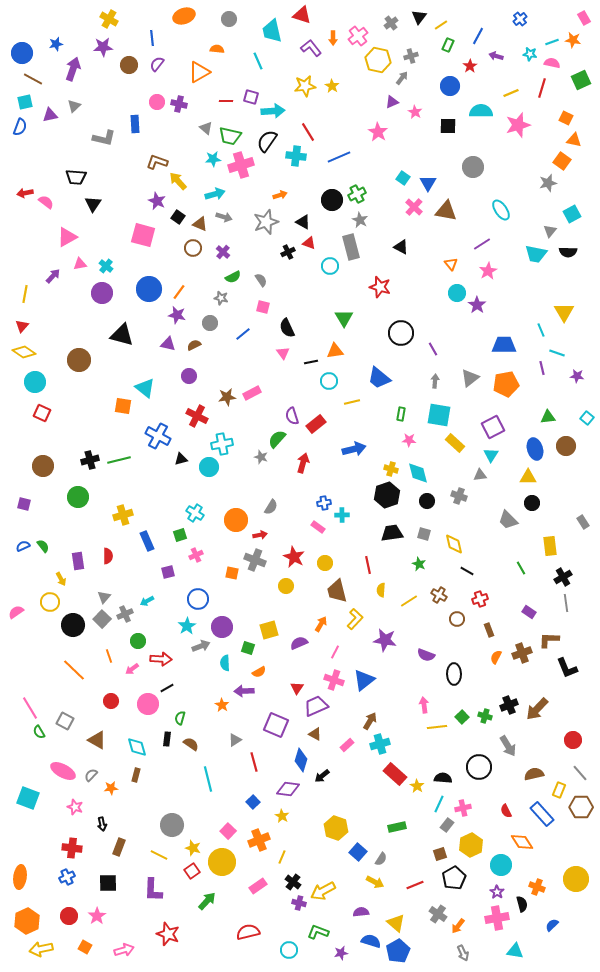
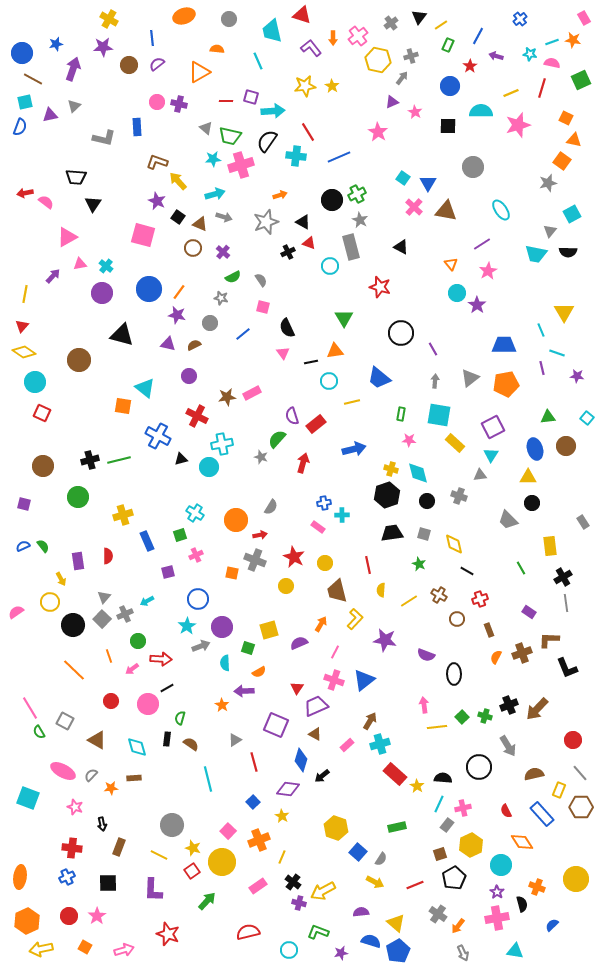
purple semicircle at (157, 64): rotated 14 degrees clockwise
blue rectangle at (135, 124): moved 2 px right, 3 px down
brown rectangle at (136, 775): moved 2 px left, 3 px down; rotated 72 degrees clockwise
